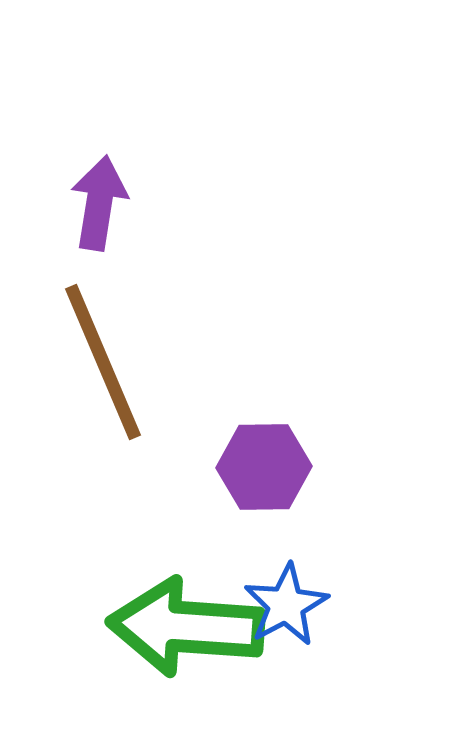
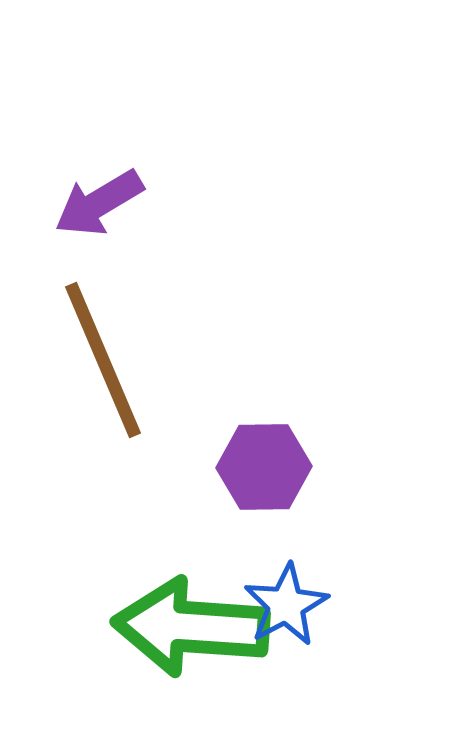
purple arrow: rotated 130 degrees counterclockwise
brown line: moved 2 px up
green arrow: moved 5 px right
